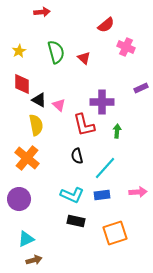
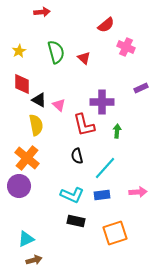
purple circle: moved 13 px up
